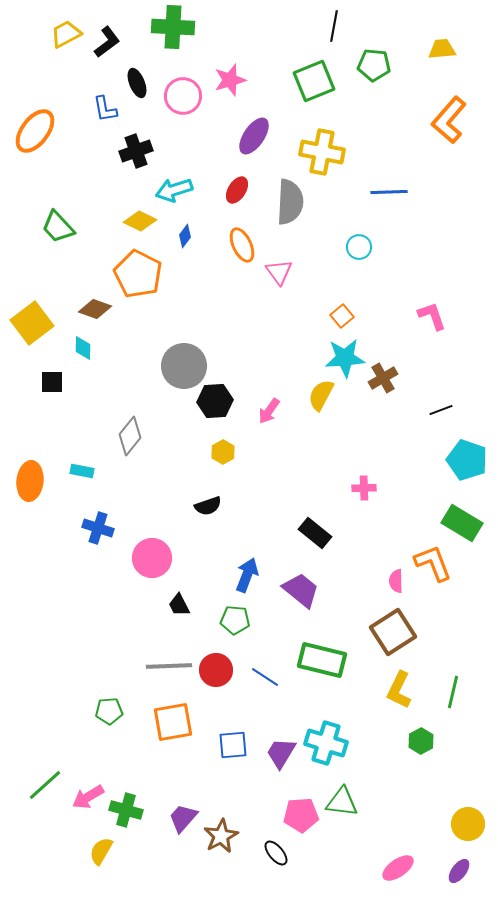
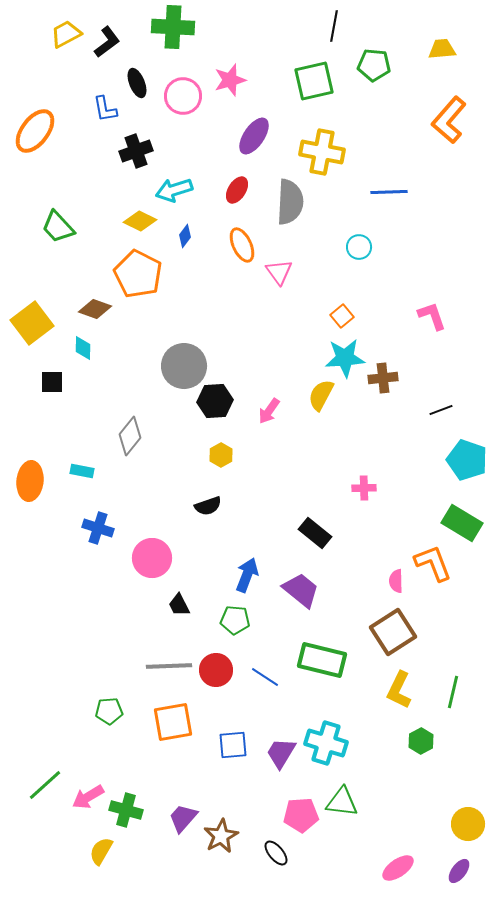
green square at (314, 81): rotated 9 degrees clockwise
brown cross at (383, 378): rotated 24 degrees clockwise
yellow hexagon at (223, 452): moved 2 px left, 3 px down
